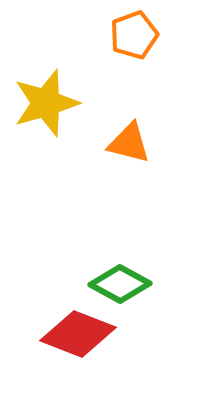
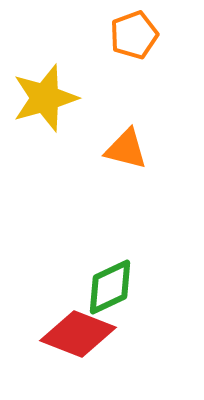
yellow star: moved 1 px left, 5 px up
orange triangle: moved 3 px left, 6 px down
green diamond: moved 10 px left, 3 px down; rotated 54 degrees counterclockwise
